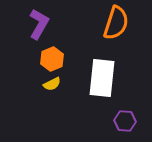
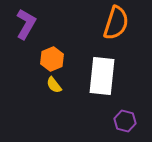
purple L-shape: moved 13 px left
white rectangle: moved 2 px up
yellow semicircle: moved 2 px right, 1 px down; rotated 78 degrees clockwise
purple hexagon: rotated 10 degrees clockwise
